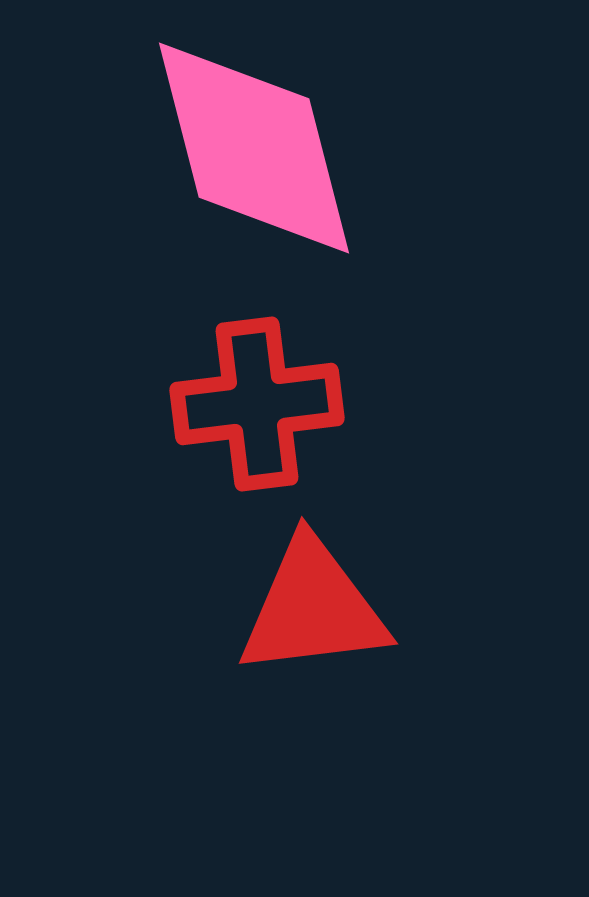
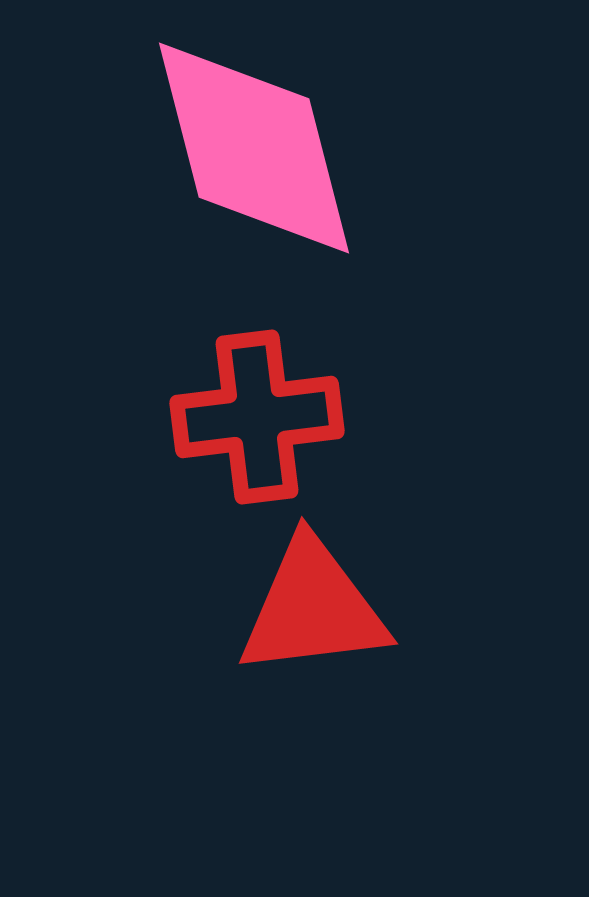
red cross: moved 13 px down
